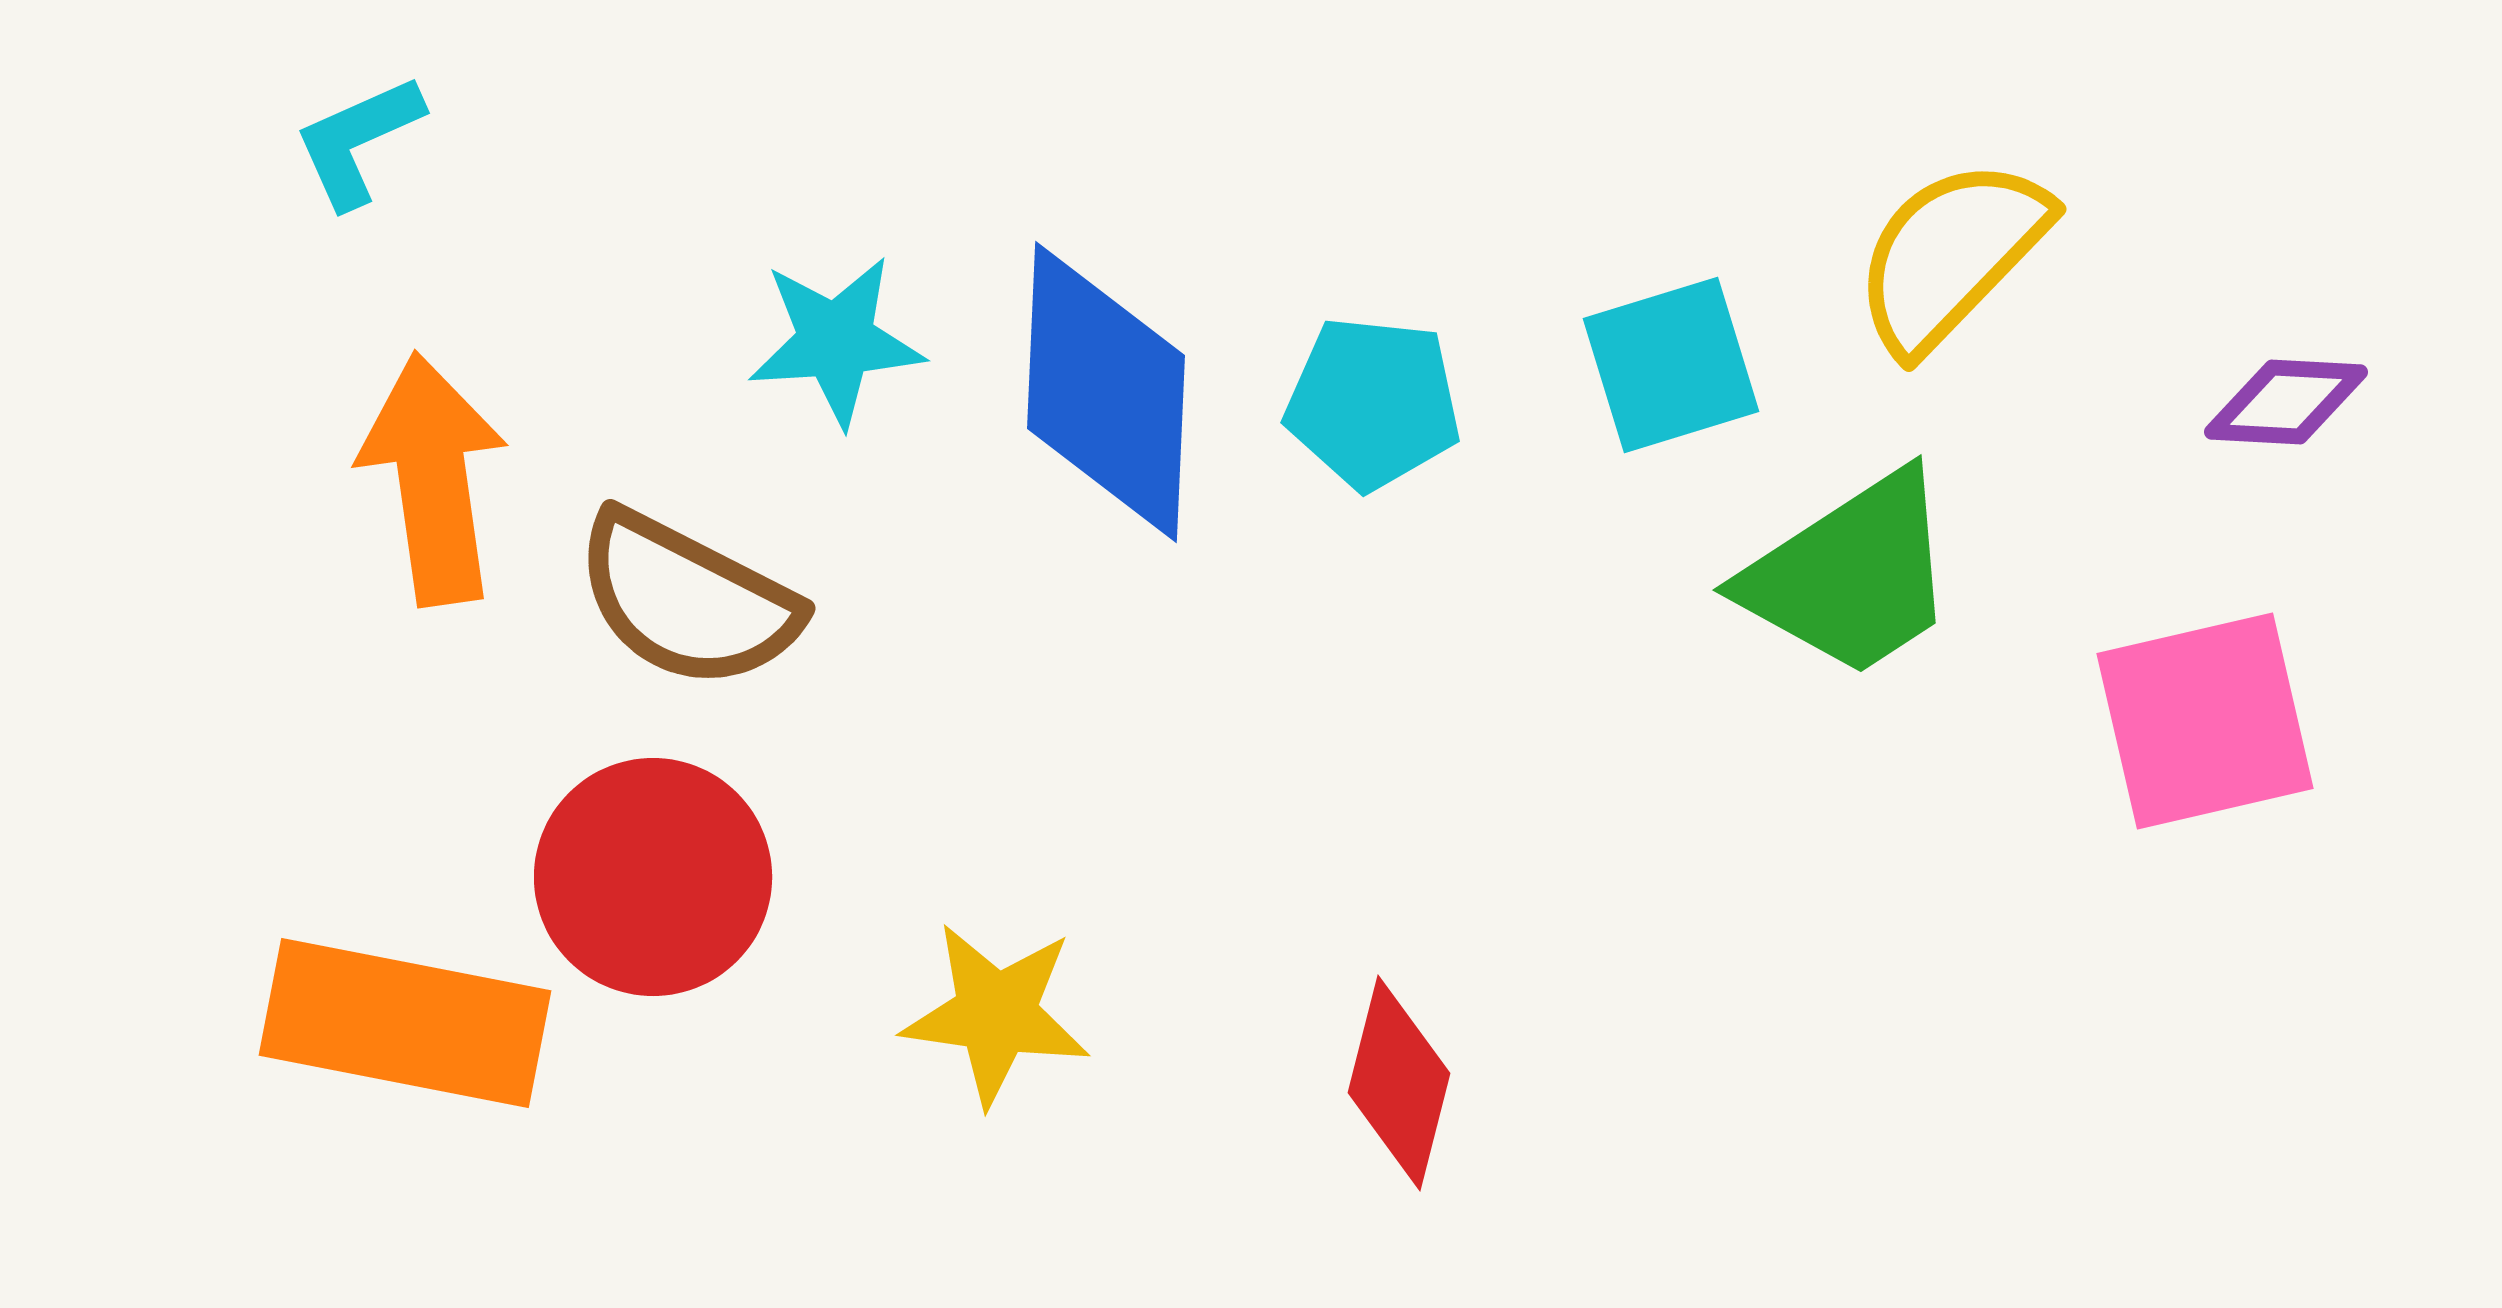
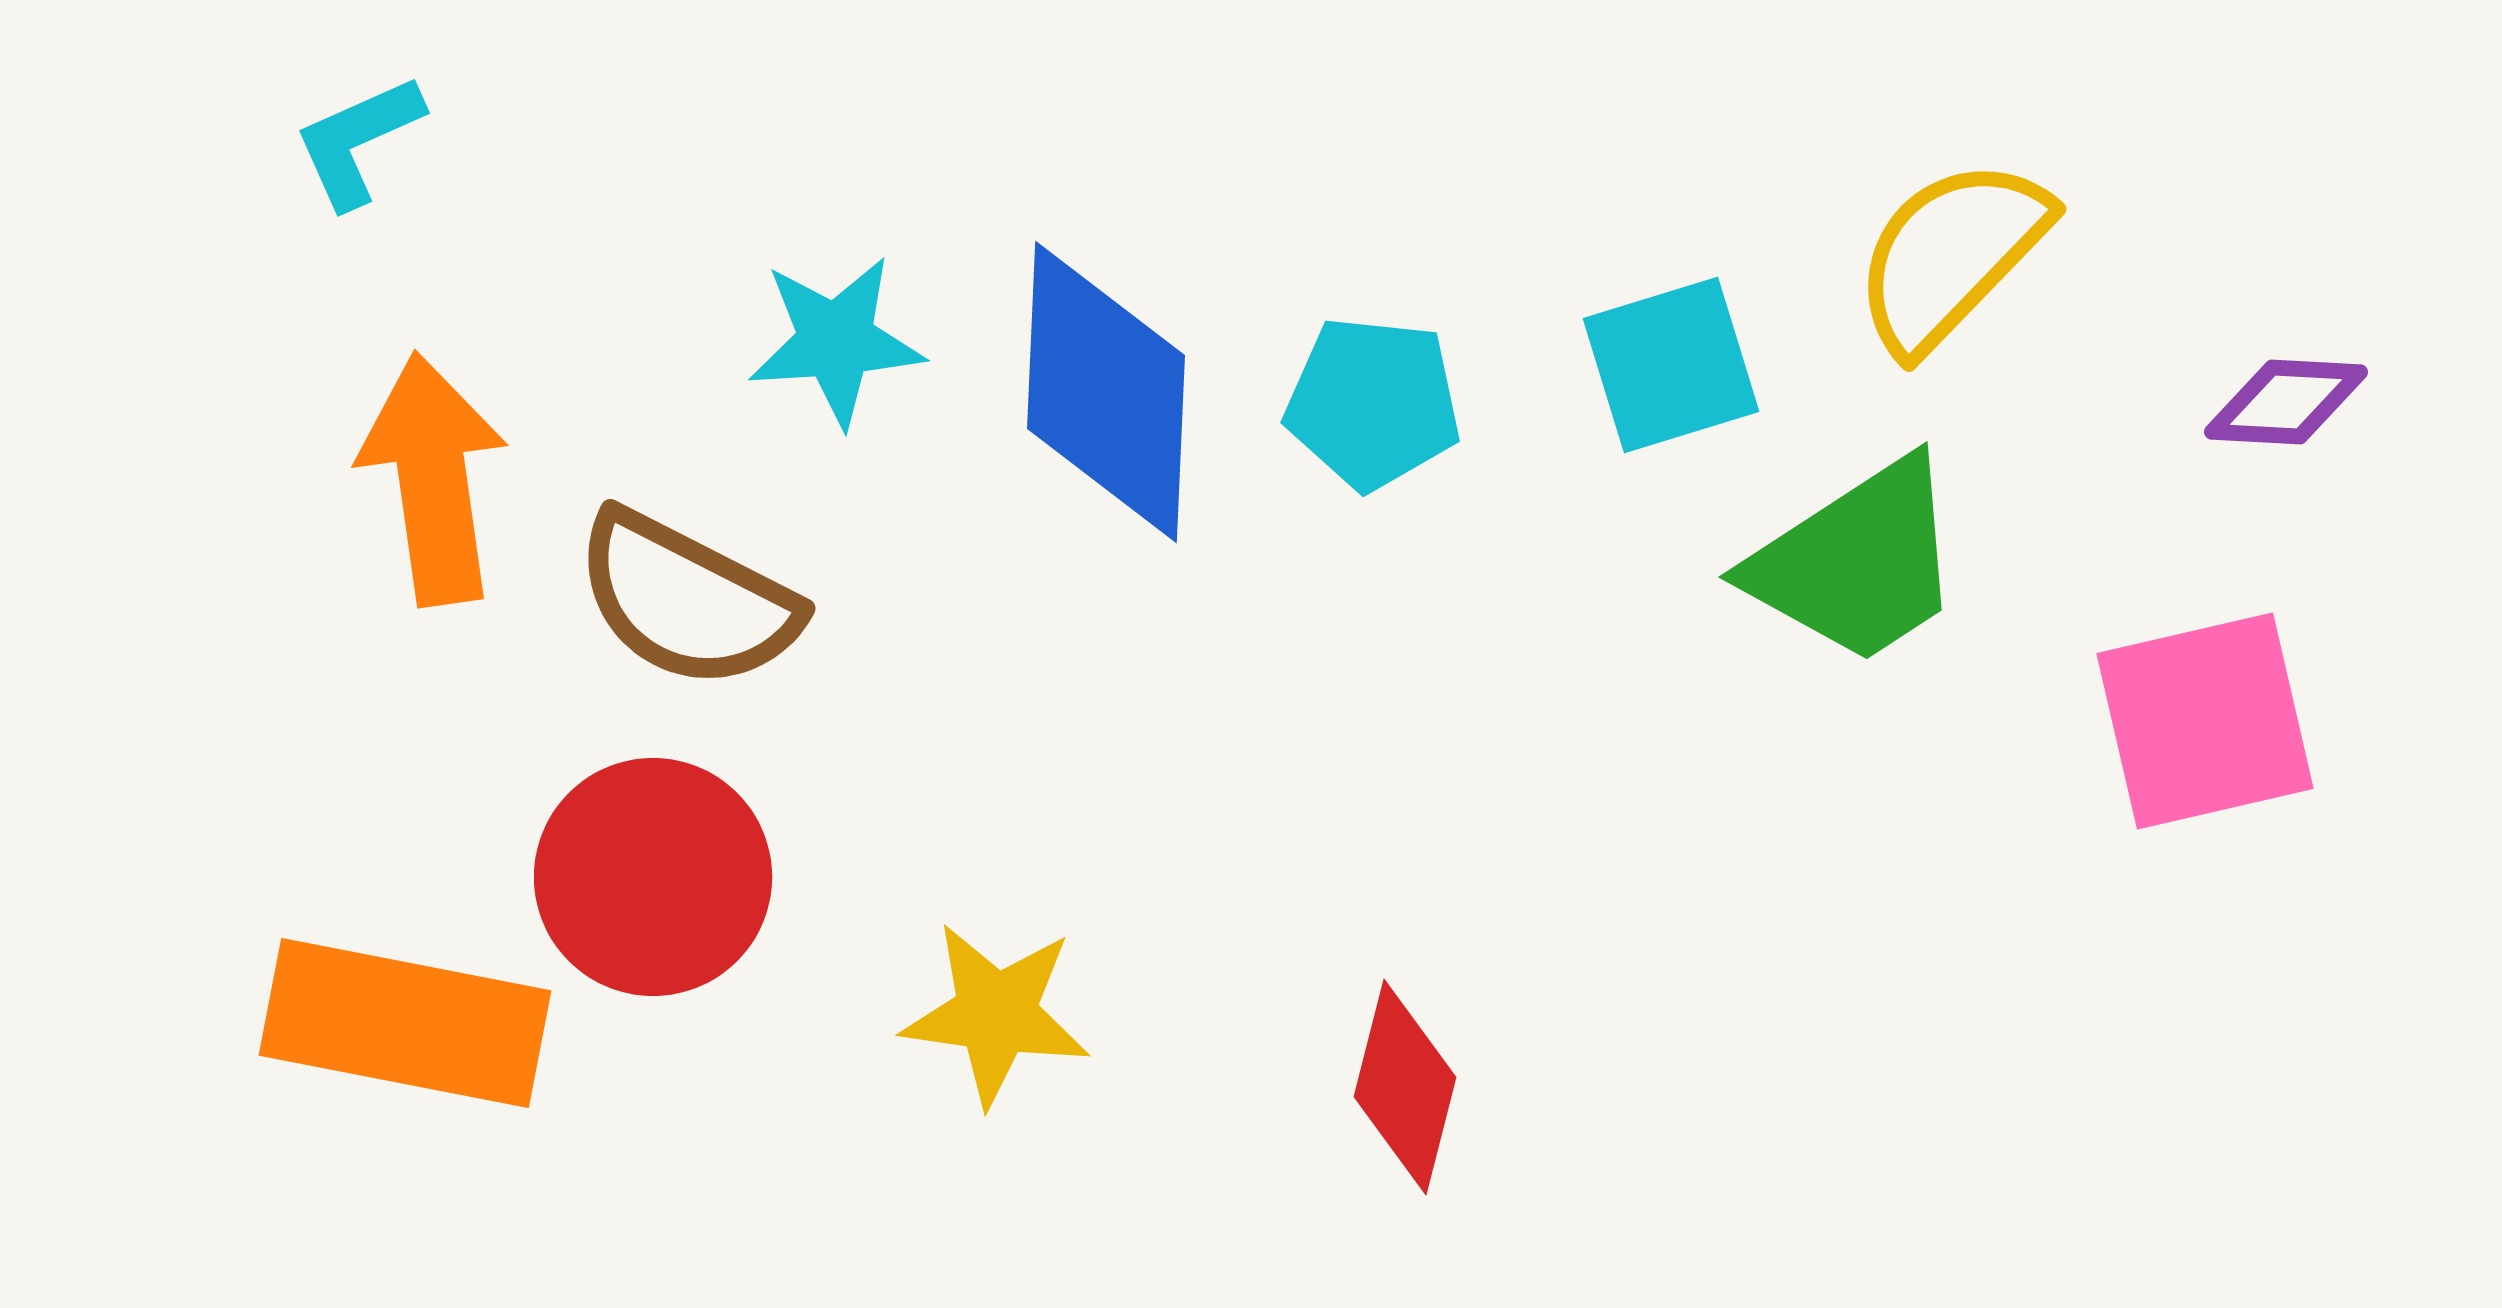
green trapezoid: moved 6 px right, 13 px up
red diamond: moved 6 px right, 4 px down
